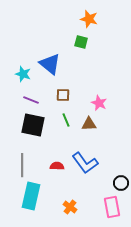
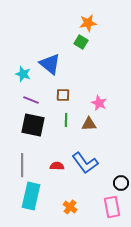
orange star: moved 1 px left, 4 px down; rotated 24 degrees counterclockwise
green square: rotated 16 degrees clockwise
green line: rotated 24 degrees clockwise
